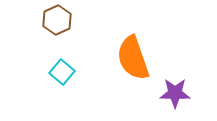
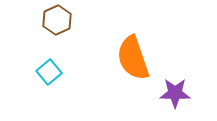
cyan square: moved 13 px left; rotated 10 degrees clockwise
